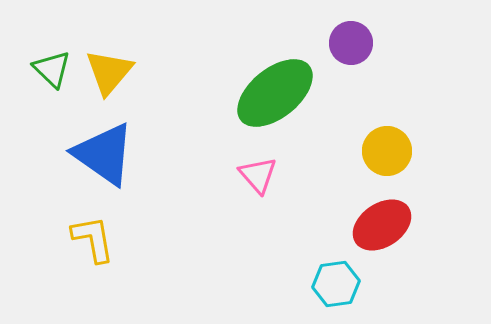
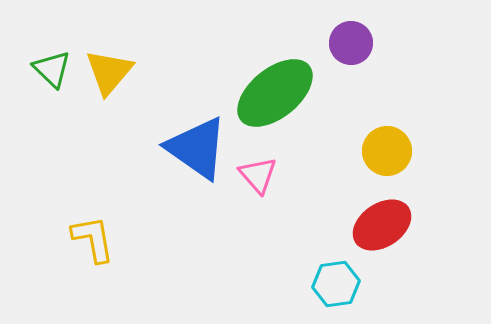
blue triangle: moved 93 px right, 6 px up
